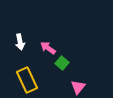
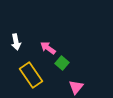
white arrow: moved 4 px left
yellow rectangle: moved 4 px right, 5 px up; rotated 10 degrees counterclockwise
pink triangle: moved 2 px left
